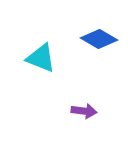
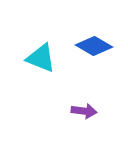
blue diamond: moved 5 px left, 7 px down
